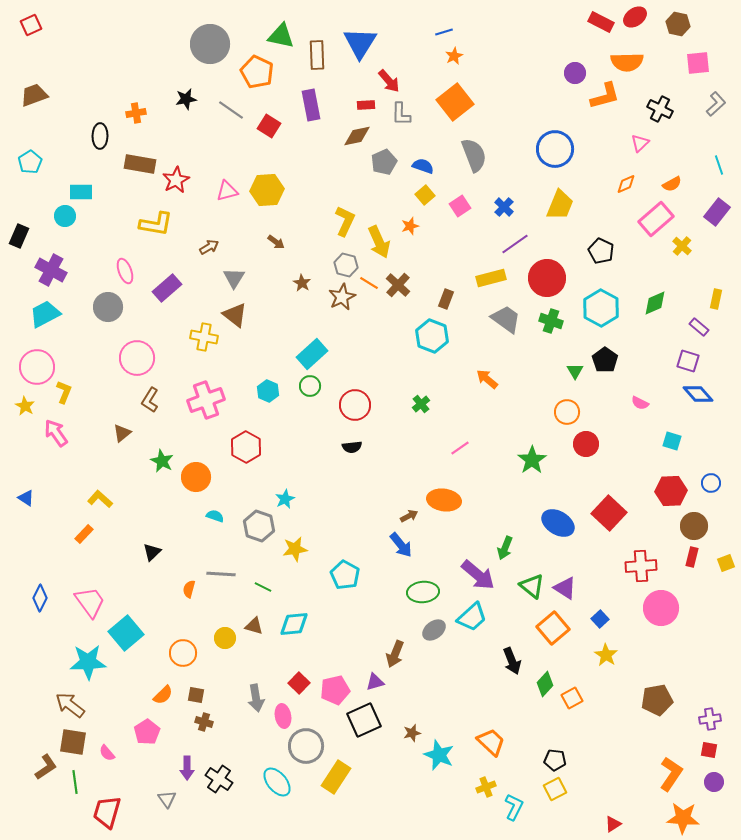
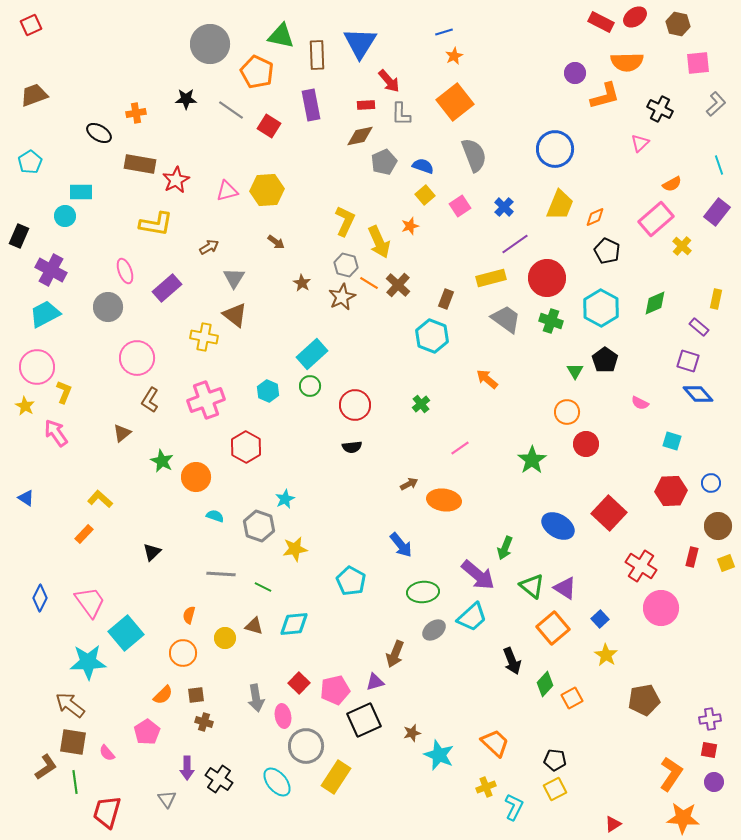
black star at (186, 99): rotated 10 degrees clockwise
black ellipse at (100, 136): moved 1 px left, 3 px up; rotated 60 degrees counterclockwise
brown diamond at (357, 136): moved 3 px right
orange diamond at (626, 184): moved 31 px left, 33 px down
black pentagon at (601, 251): moved 6 px right
brown arrow at (409, 516): moved 32 px up
blue ellipse at (558, 523): moved 3 px down
brown circle at (694, 526): moved 24 px right
red cross at (641, 566): rotated 36 degrees clockwise
cyan pentagon at (345, 575): moved 6 px right, 6 px down
orange semicircle at (189, 589): moved 26 px down
brown square at (196, 695): rotated 18 degrees counterclockwise
brown pentagon at (657, 700): moved 13 px left
orange trapezoid at (491, 742): moved 4 px right, 1 px down
